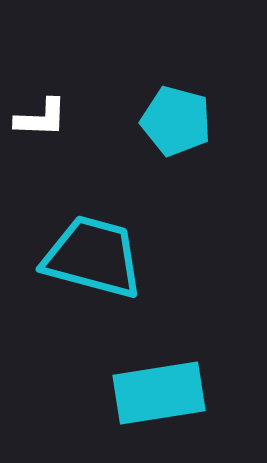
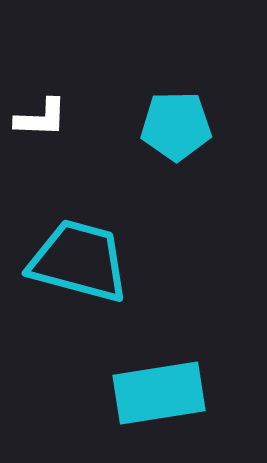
cyan pentagon: moved 5 px down; rotated 16 degrees counterclockwise
cyan trapezoid: moved 14 px left, 4 px down
